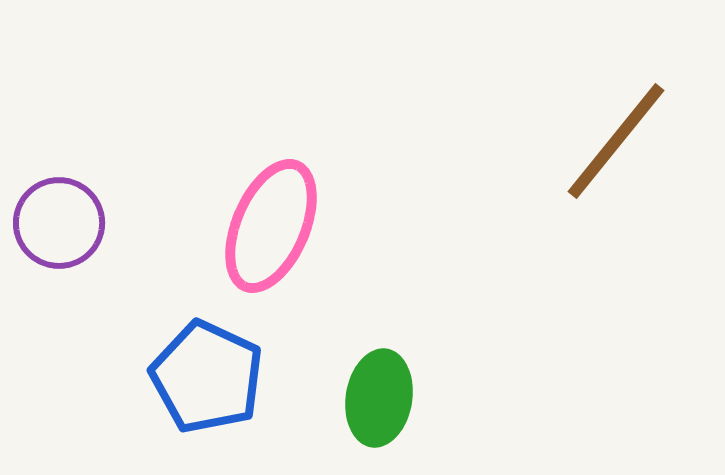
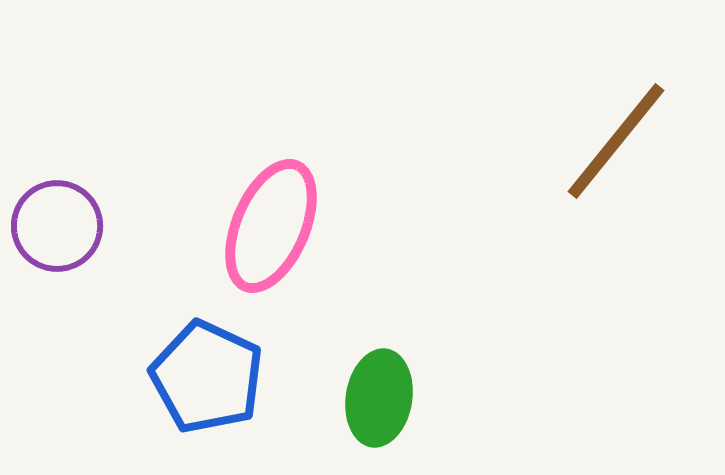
purple circle: moved 2 px left, 3 px down
